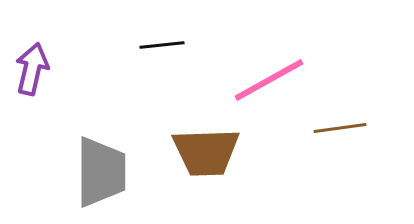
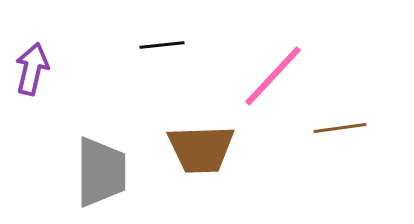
pink line: moved 4 px right, 4 px up; rotated 18 degrees counterclockwise
brown trapezoid: moved 5 px left, 3 px up
